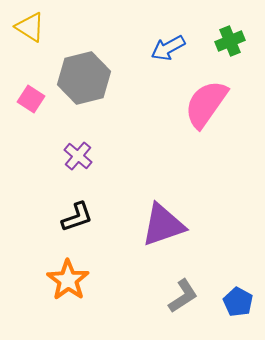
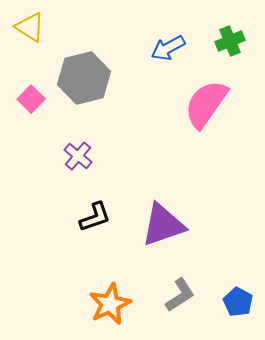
pink square: rotated 12 degrees clockwise
black L-shape: moved 18 px right
orange star: moved 42 px right, 24 px down; rotated 12 degrees clockwise
gray L-shape: moved 3 px left, 1 px up
